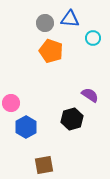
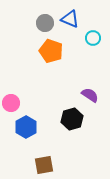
blue triangle: rotated 18 degrees clockwise
